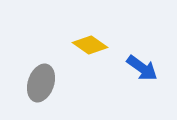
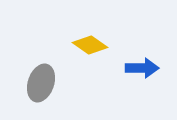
blue arrow: rotated 36 degrees counterclockwise
